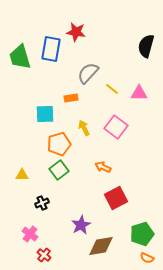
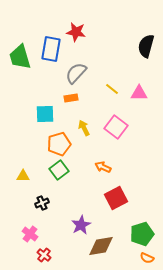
gray semicircle: moved 12 px left
yellow triangle: moved 1 px right, 1 px down
